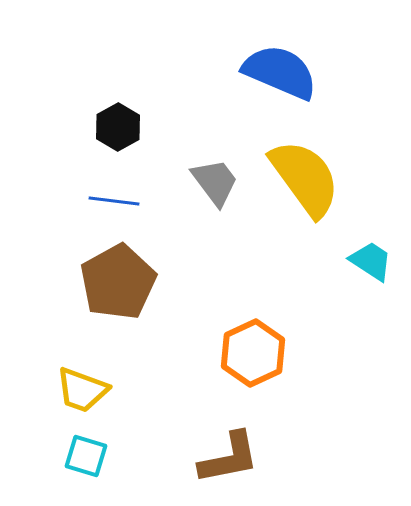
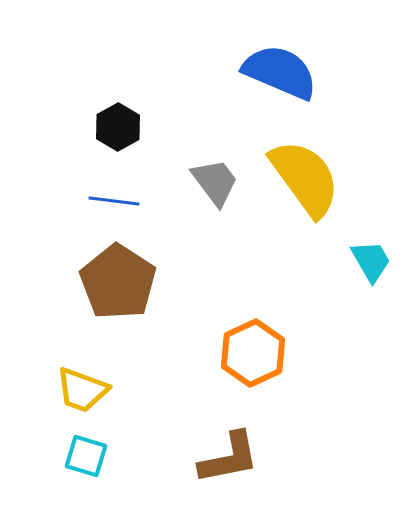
cyan trapezoid: rotated 27 degrees clockwise
brown pentagon: rotated 10 degrees counterclockwise
